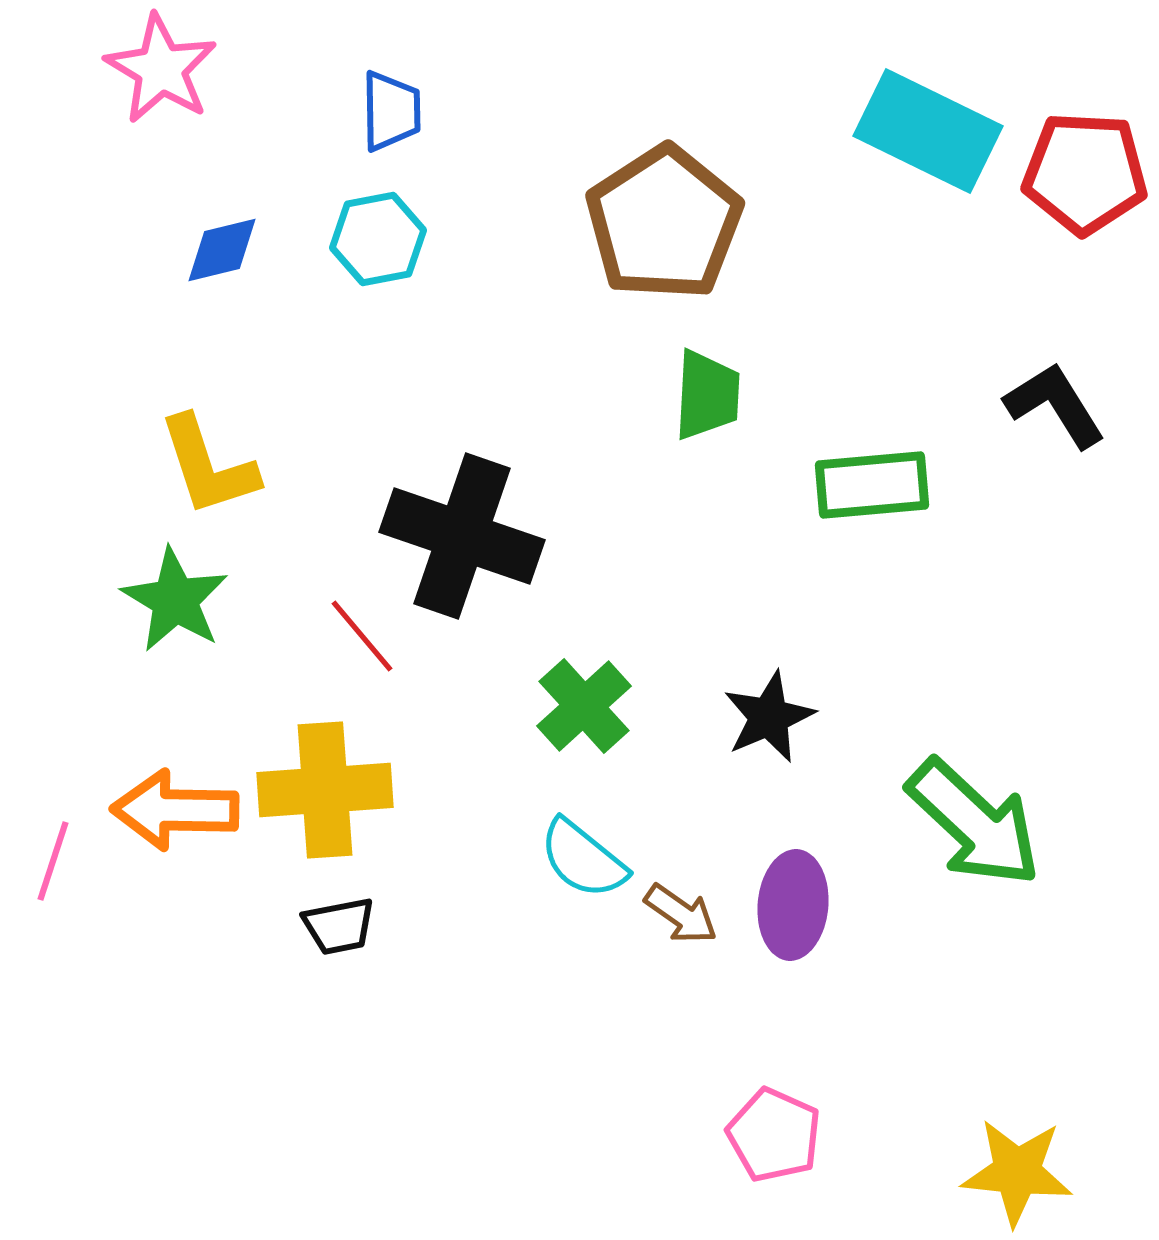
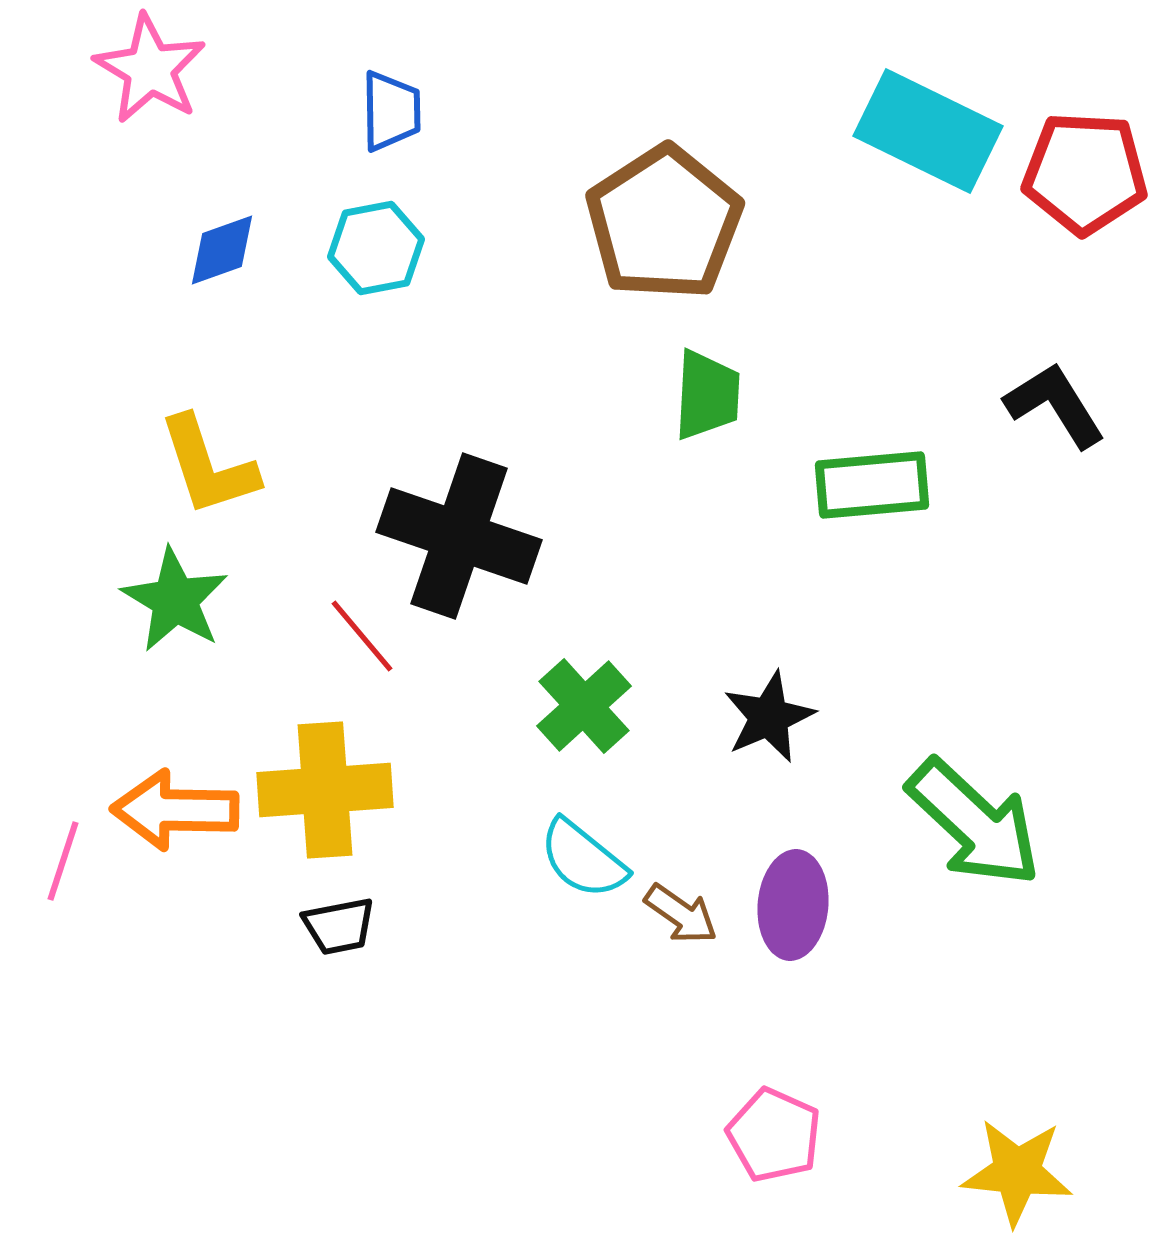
pink star: moved 11 px left
cyan hexagon: moved 2 px left, 9 px down
blue diamond: rotated 6 degrees counterclockwise
black cross: moved 3 px left
pink line: moved 10 px right
